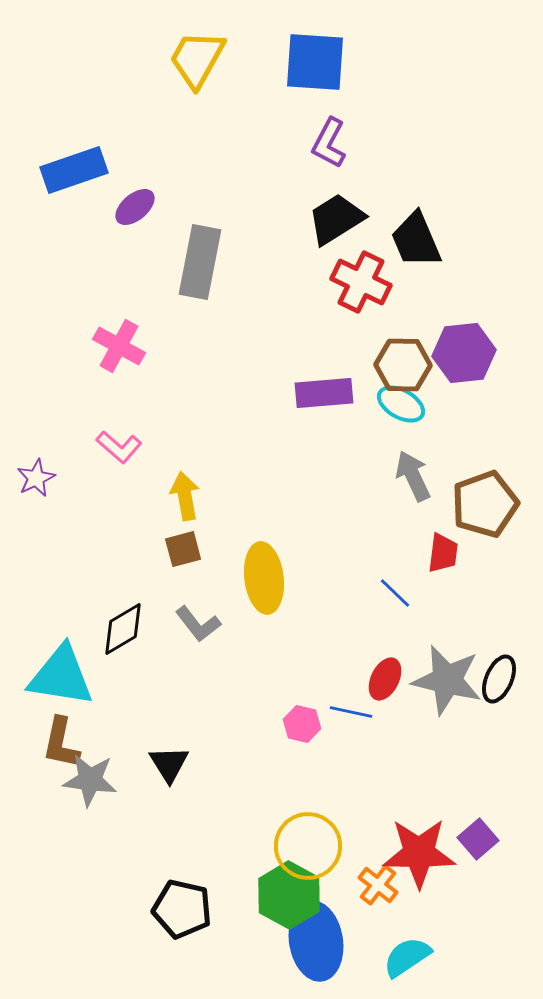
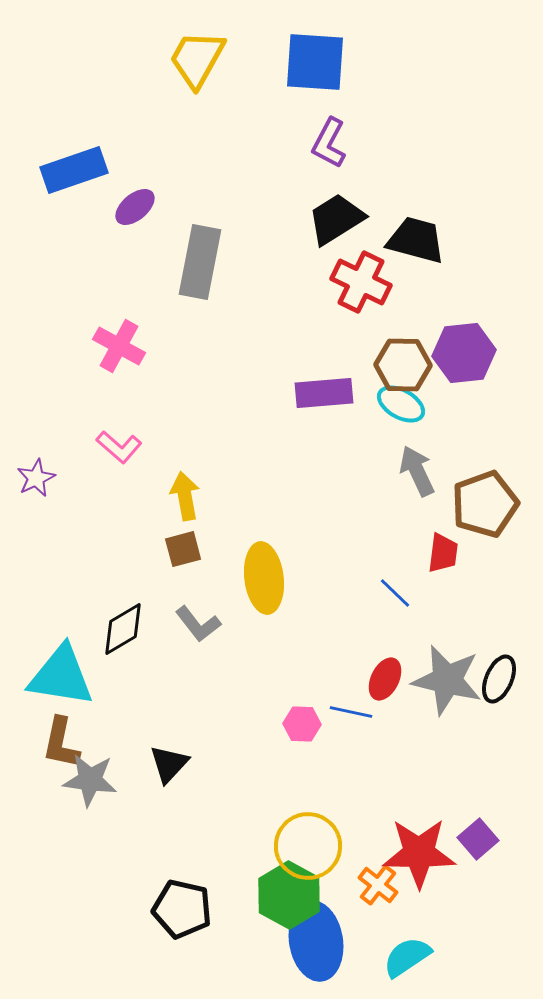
black trapezoid at (416, 240): rotated 128 degrees clockwise
gray arrow at (413, 476): moved 4 px right, 5 px up
pink hexagon at (302, 724): rotated 12 degrees counterclockwise
black triangle at (169, 764): rotated 15 degrees clockwise
